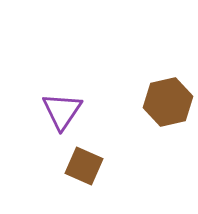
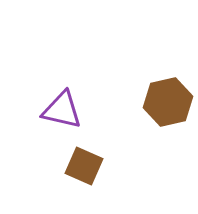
purple triangle: moved 1 px up; rotated 51 degrees counterclockwise
